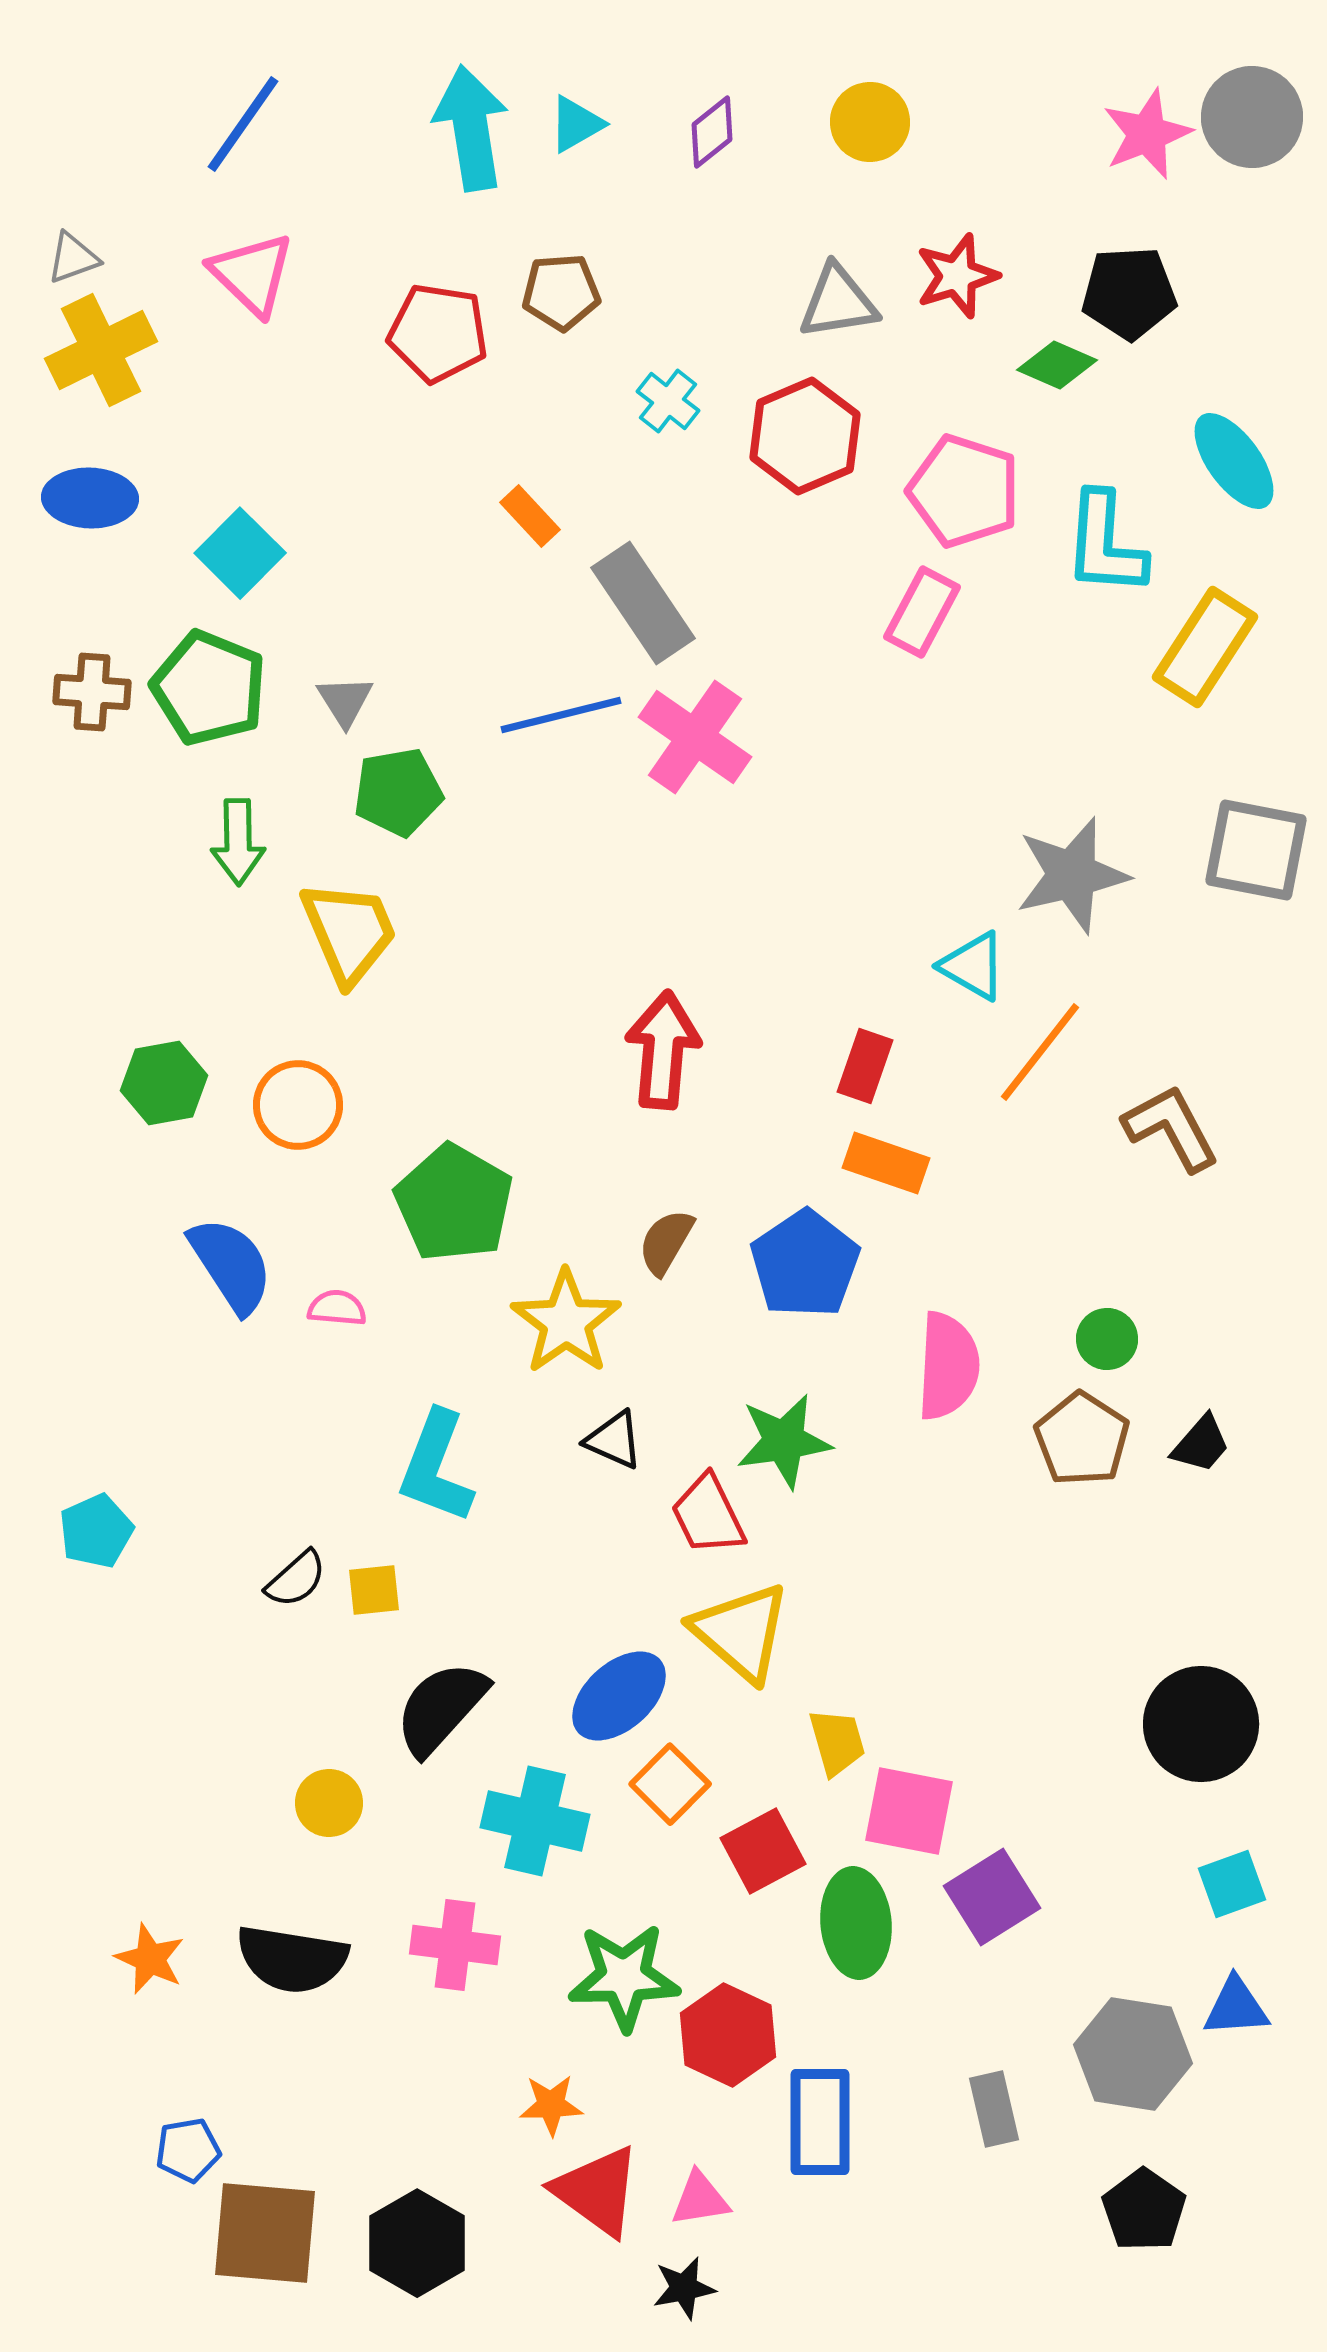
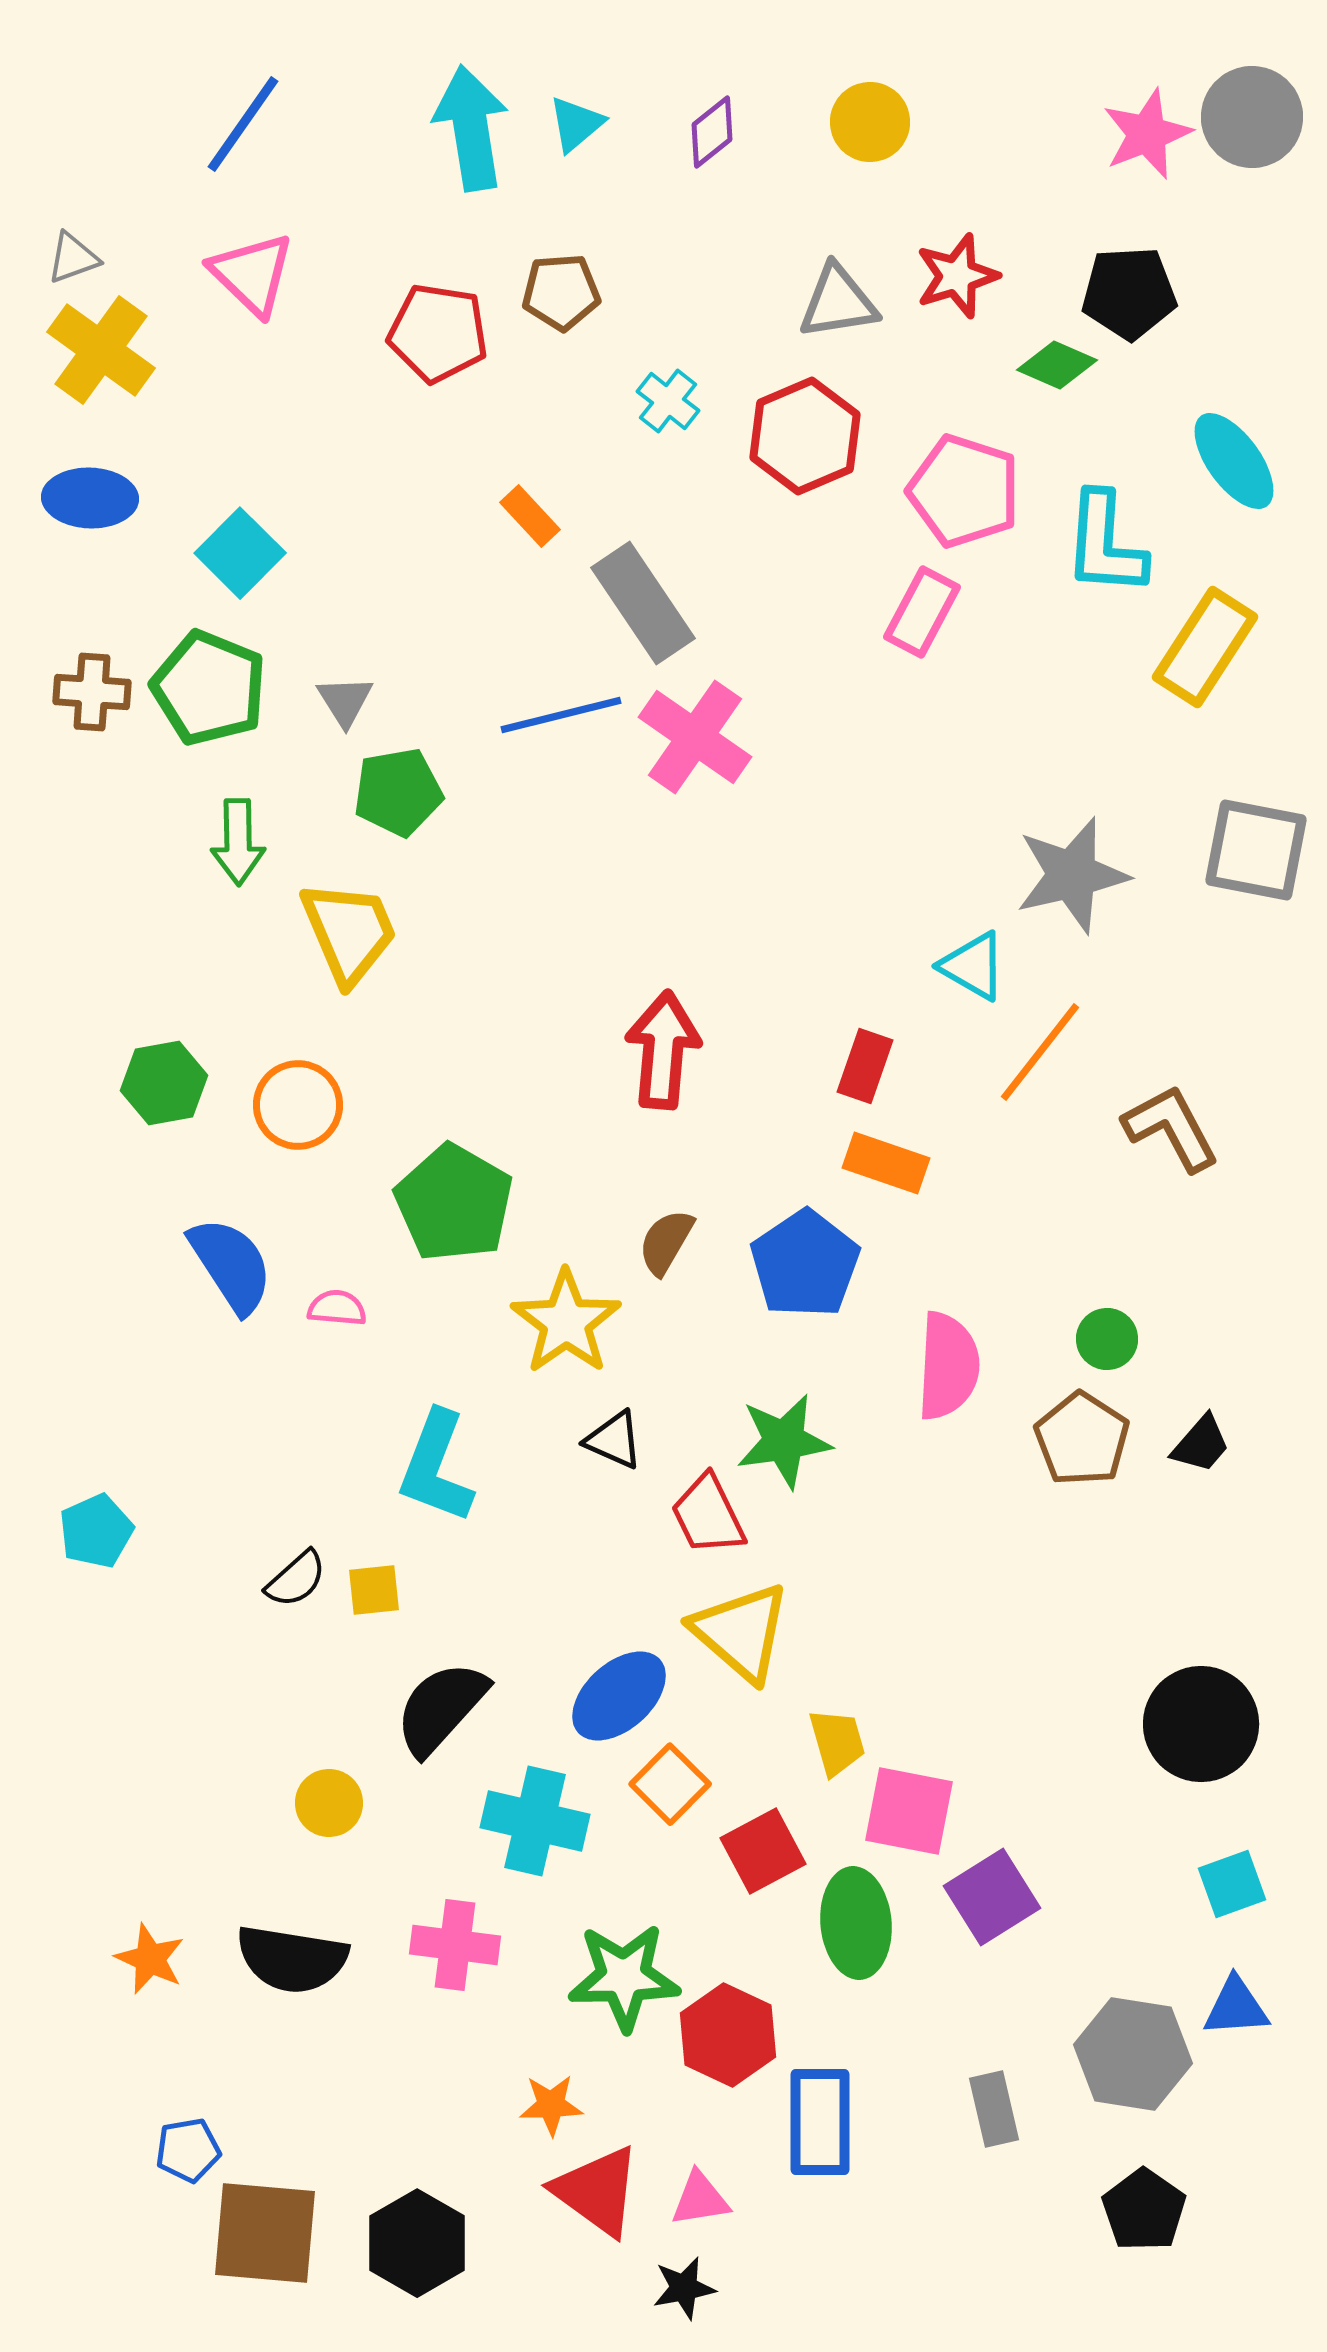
cyan triangle at (576, 124): rotated 10 degrees counterclockwise
yellow cross at (101, 350): rotated 28 degrees counterclockwise
